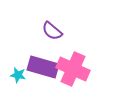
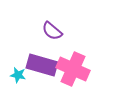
purple rectangle: moved 1 px left, 2 px up
